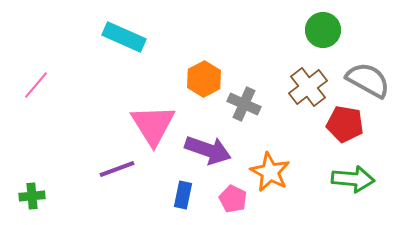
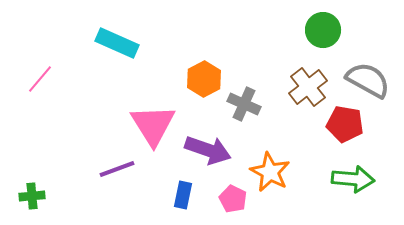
cyan rectangle: moved 7 px left, 6 px down
pink line: moved 4 px right, 6 px up
